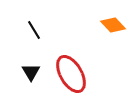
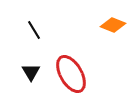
orange diamond: rotated 25 degrees counterclockwise
